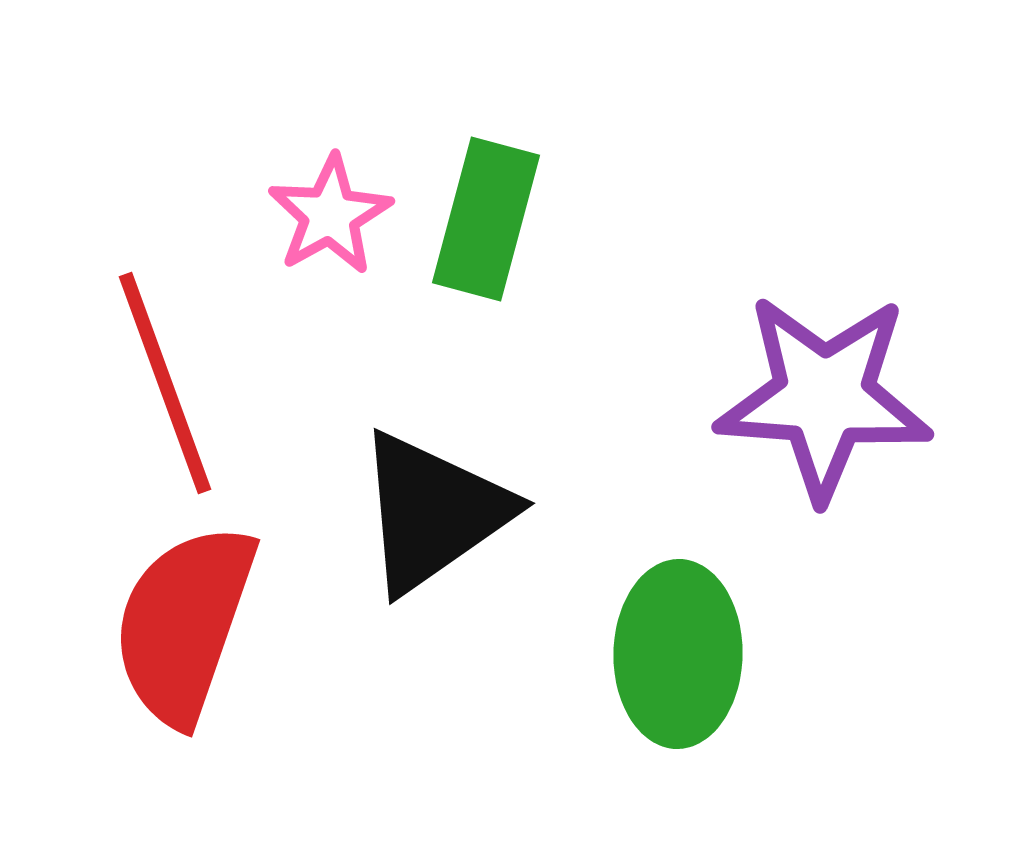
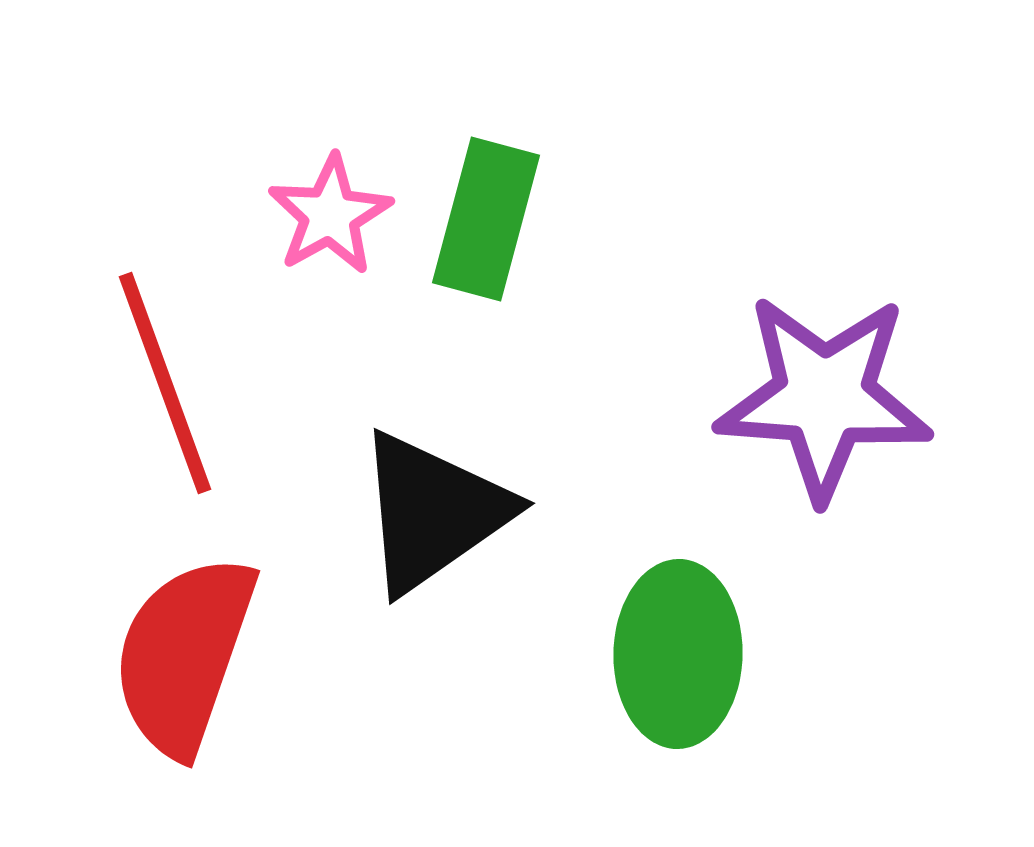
red semicircle: moved 31 px down
